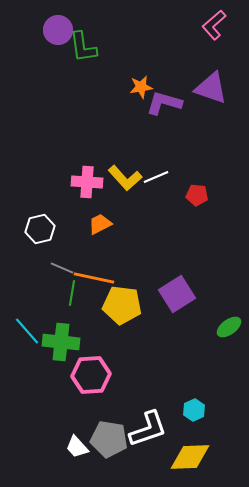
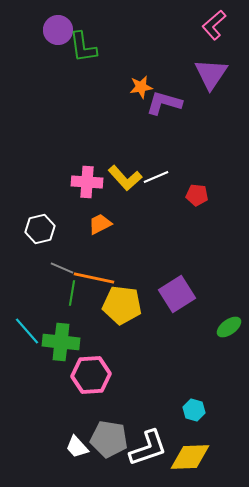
purple triangle: moved 14 px up; rotated 45 degrees clockwise
cyan hexagon: rotated 20 degrees counterclockwise
white L-shape: moved 19 px down
